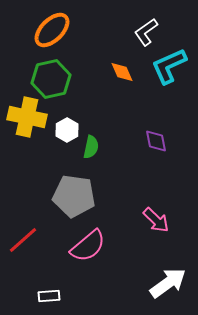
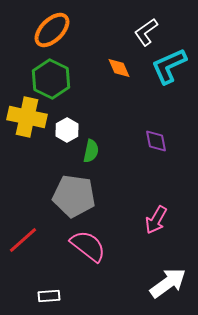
orange diamond: moved 3 px left, 4 px up
green hexagon: rotated 21 degrees counterclockwise
green semicircle: moved 4 px down
pink arrow: rotated 76 degrees clockwise
pink semicircle: rotated 102 degrees counterclockwise
